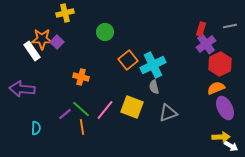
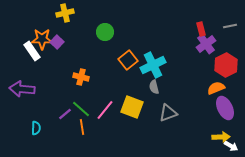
red rectangle: rotated 32 degrees counterclockwise
red hexagon: moved 6 px right, 1 px down
